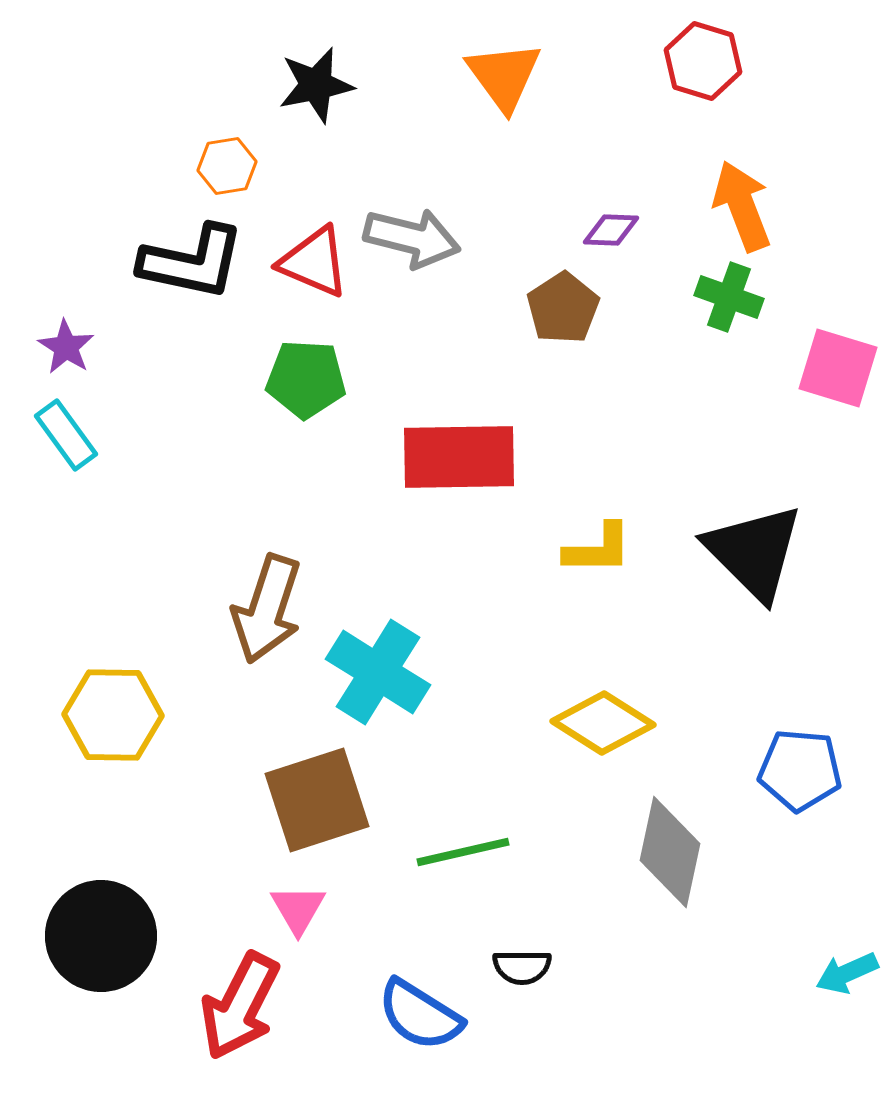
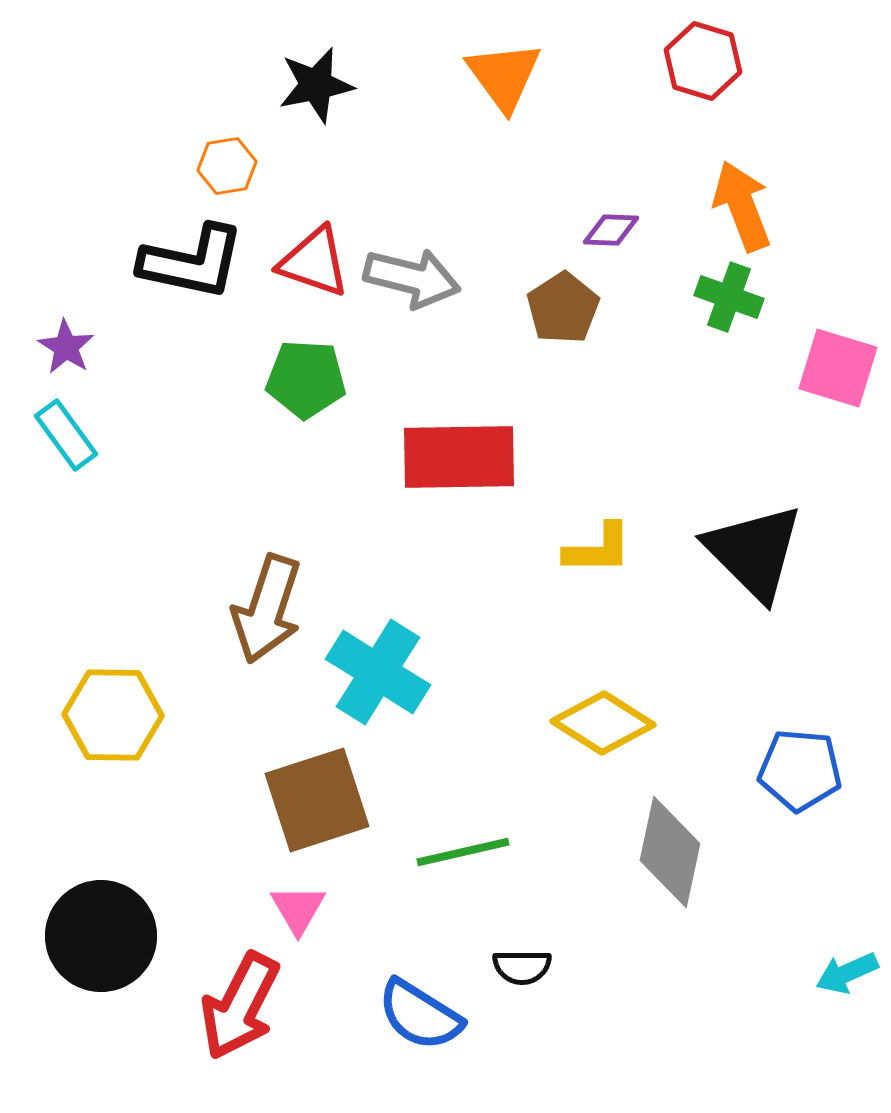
gray arrow: moved 40 px down
red triangle: rotated 4 degrees counterclockwise
